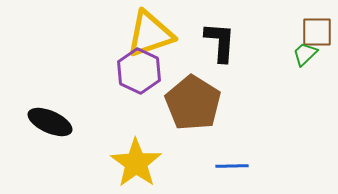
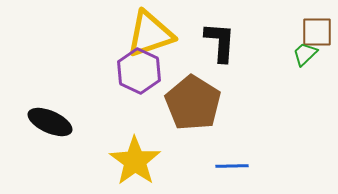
yellow star: moved 1 px left, 2 px up
